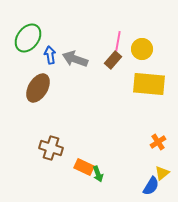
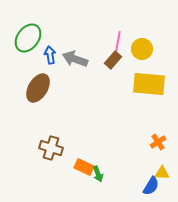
yellow triangle: rotated 42 degrees clockwise
